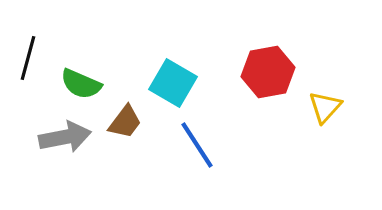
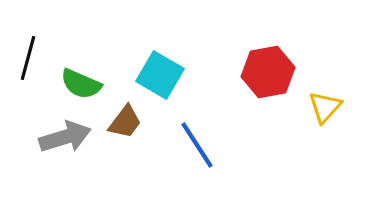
cyan square: moved 13 px left, 8 px up
gray arrow: rotated 6 degrees counterclockwise
